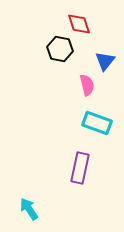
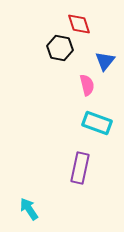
black hexagon: moved 1 px up
